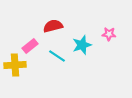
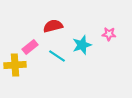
pink rectangle: moved 1 px down
